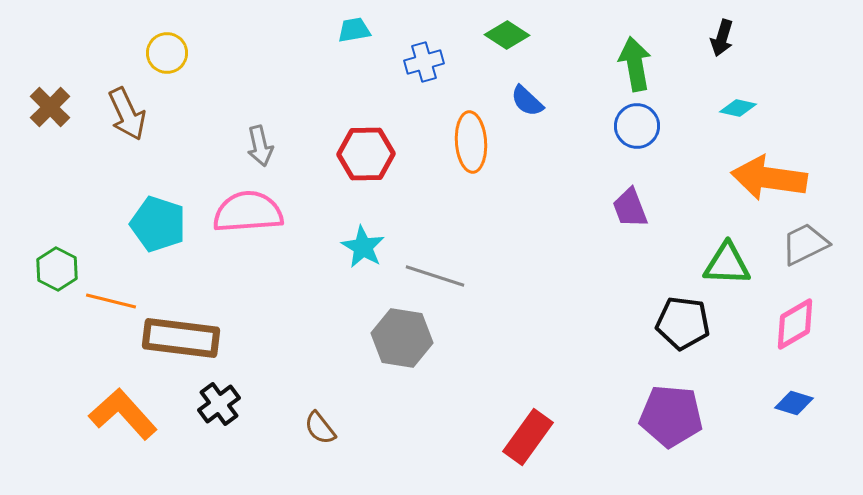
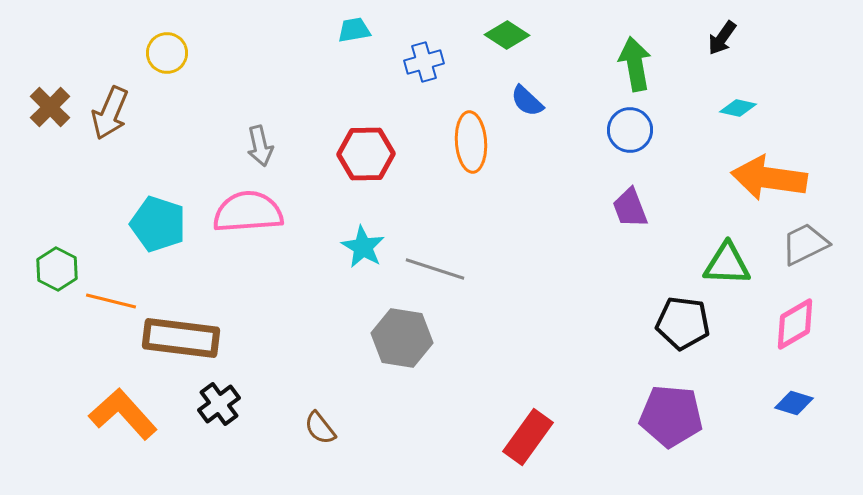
black arrow: rotated 18 degrees clockwise
brown arrow: moved 17 px left, 1 px up; rotated 48 degrees clockwise
blue circle: moved 7 px left, 4 px down
gray line: moved 7 px up
